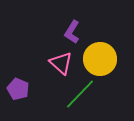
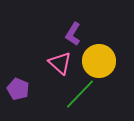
purple L-shape: moved 1 px right, 2 px down
yellow circle: moved 1 px left, 2 px down
pink triangle: moved 1 px left
